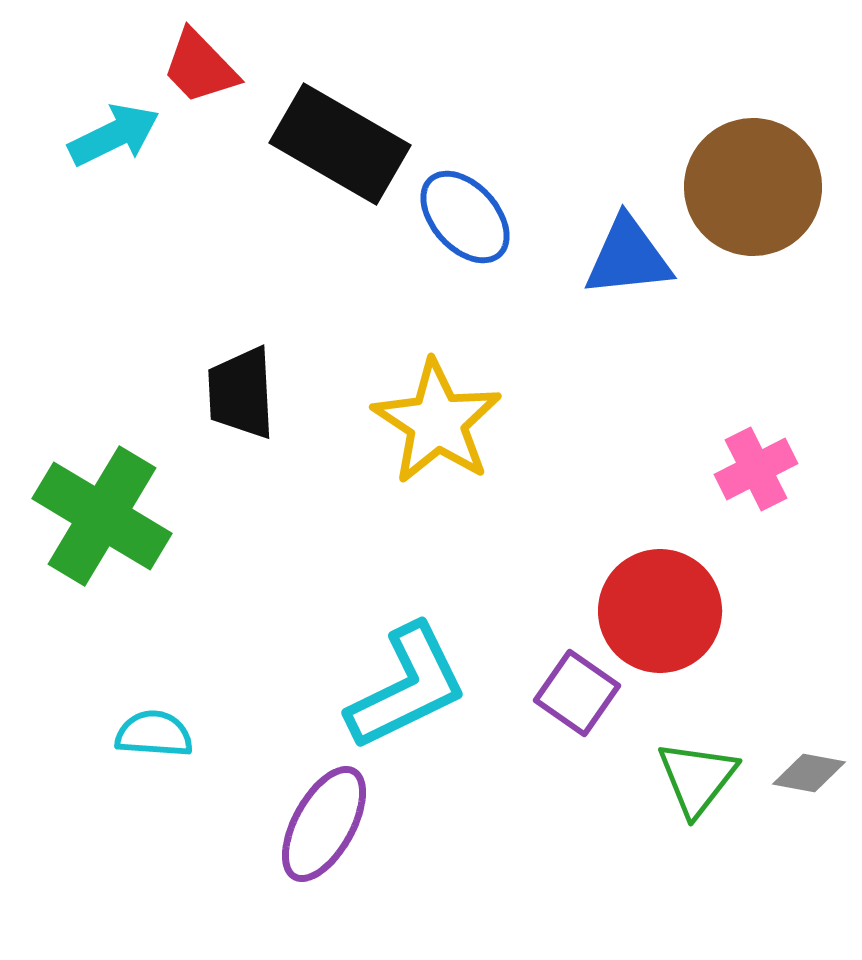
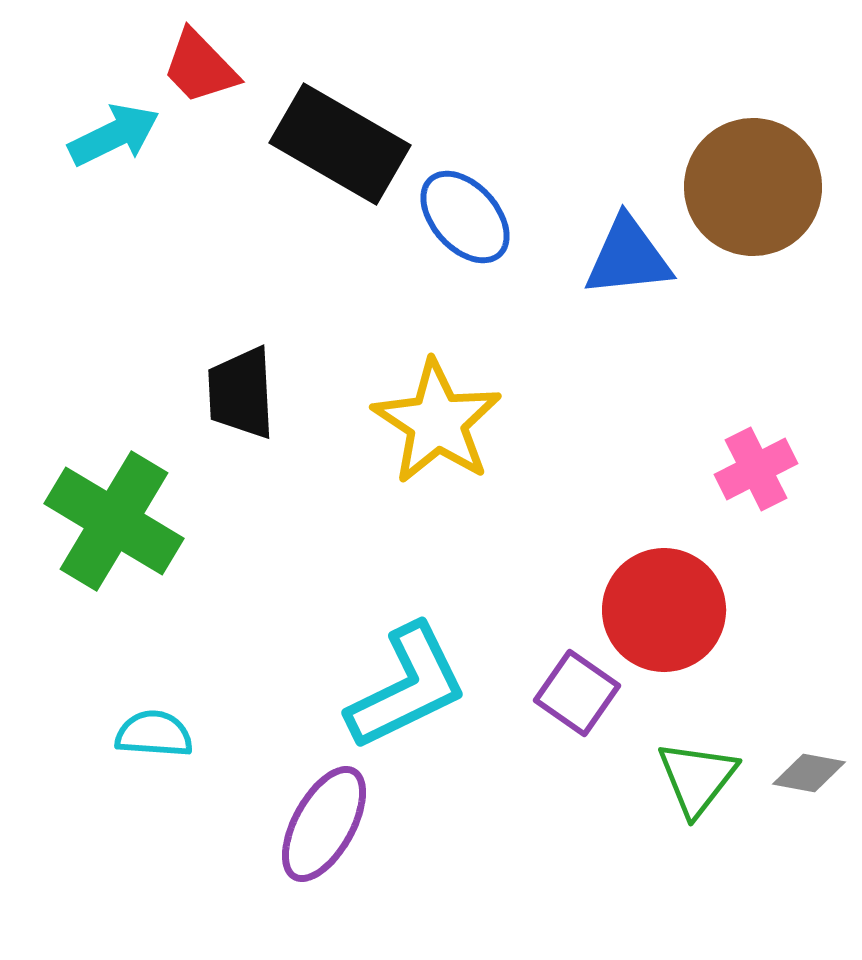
green cross: moved 12 px right, 5 px down
red circle: moved 4 px right, 1 px up
